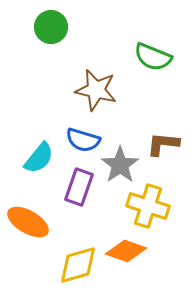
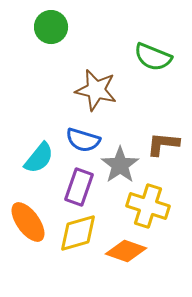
orange ellipse: rotated 24 degrees clockwise
yellow diamond: moved 32 px up
